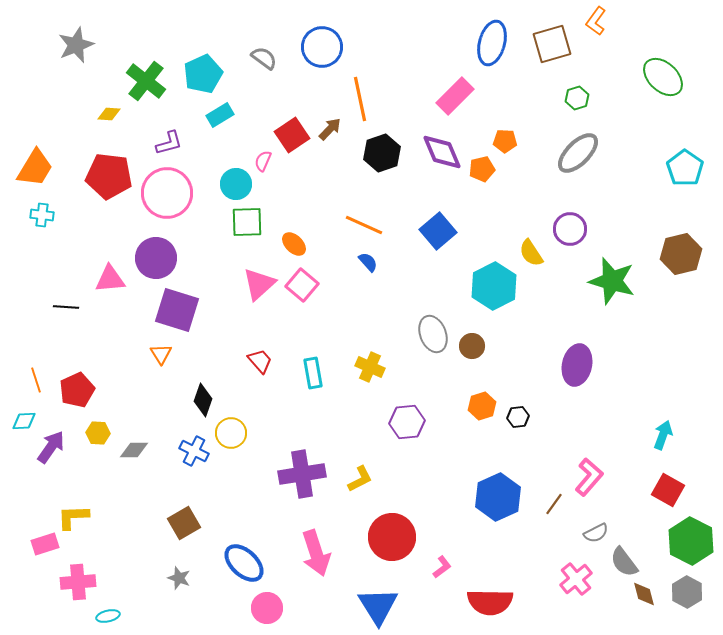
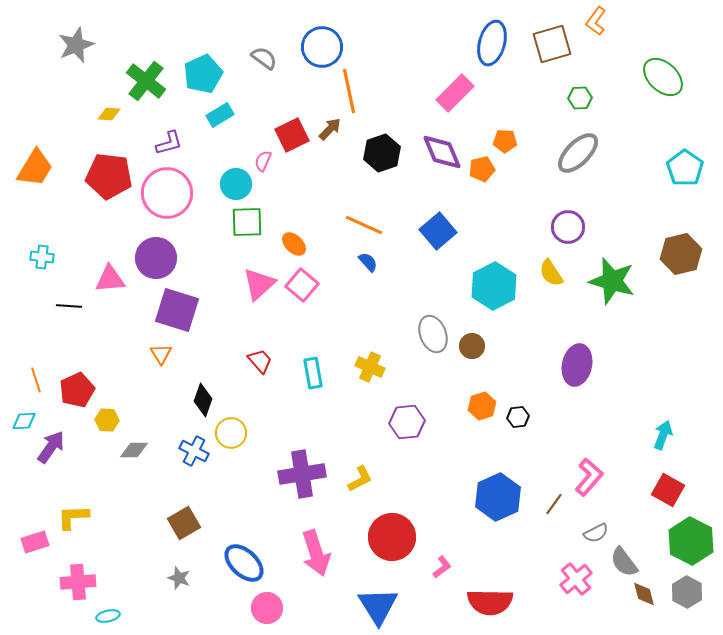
pink rectangle at (455, 96): moved 3 px up
green hexagon at (577, 98): moved 3 px right; rotated 15 degrees clockwise
orange line at (360, 99): moved 11 px left, 8 px up
red square at (292, 135): rotated 8 degrees clockwise
cyan cross at (42, 215): moved 42 px down
purple circle at (570, 229): moved 2 px left, 2 px up
yellow semicircle at (531, 253): moved 20 px right, 20 px down
black line at (66, 307): moved 3 px right, 1 px up
yellow hexagon at (98, 433): moved 9 px right, 13 px up
pink rectangle at (45, 544): moved 10 px left, 2 px up
